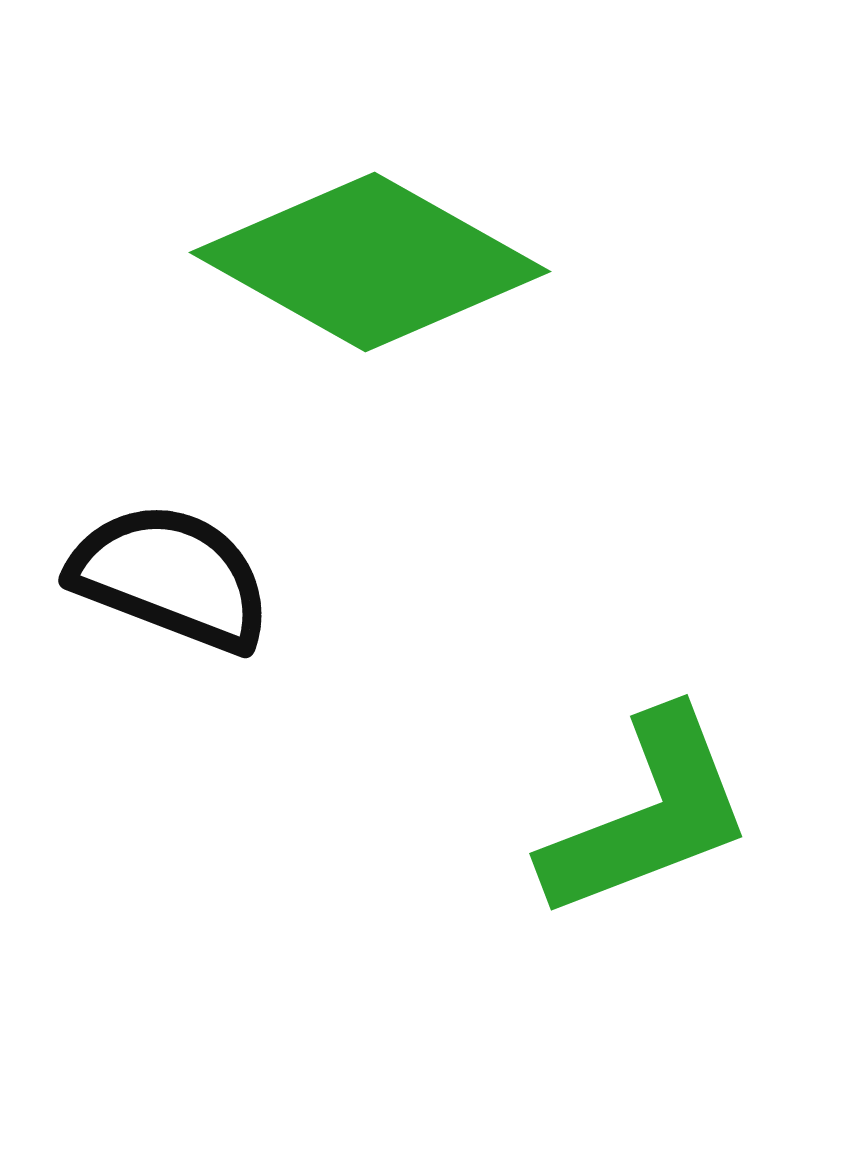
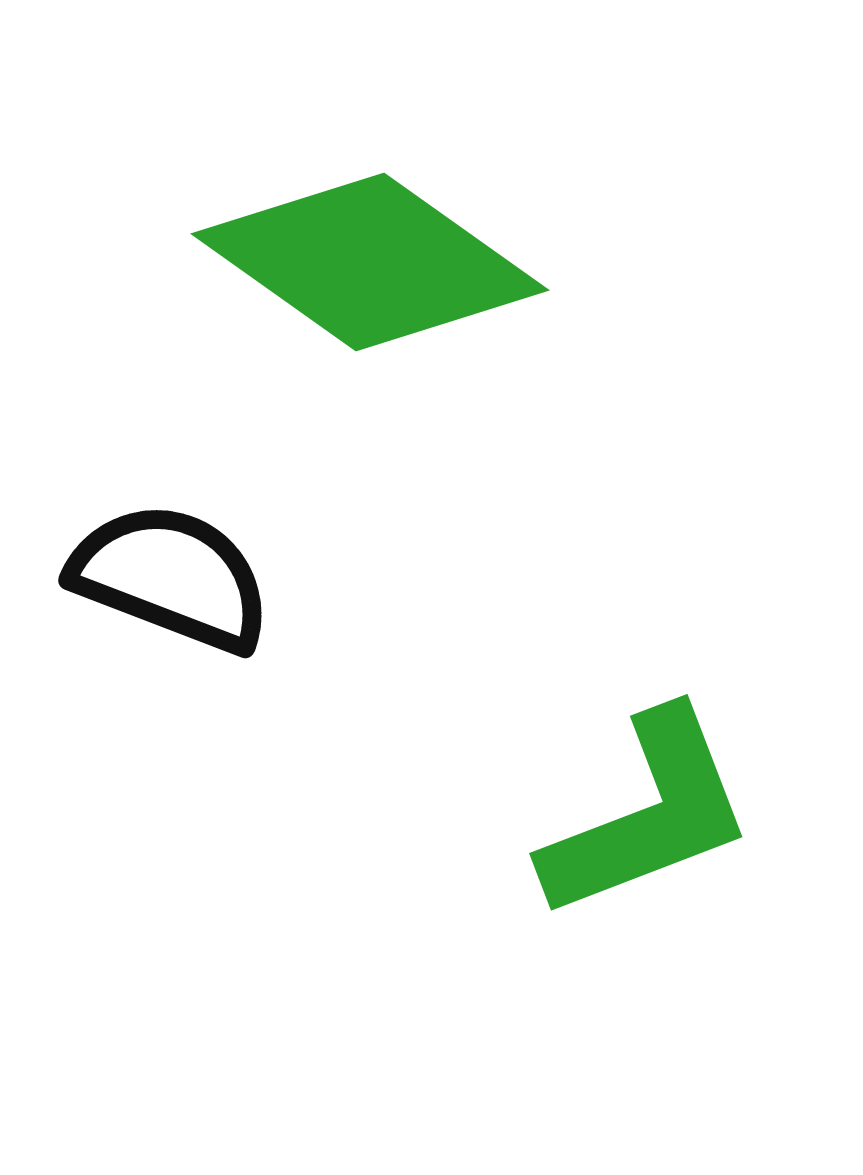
green diamond: rotated 6 degrees clockwise
